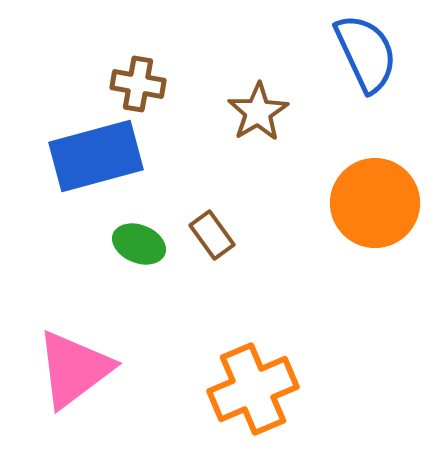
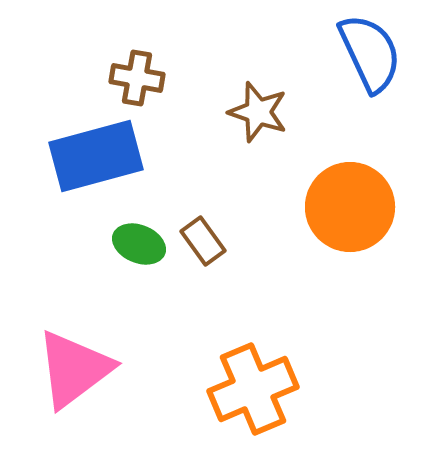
blue semicircle: moved 4 px right
brown cross: moved 1 px left, 6 px up
brown star: rotated 22 degrees counterclockwise
orange circle: moved 25 px left, 4 px down
brown rectangle: moved 9 px left, 6 px down
